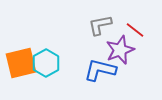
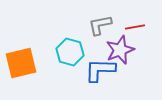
red line: moved 3 px up; rotated 48 degrees counterclockwise
cyan hexagon: moved 24 px right, 11 px up; rotated 16 degrees counterclockwise
blue L-shape: rotated 12 degrees counterclockwise
